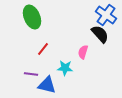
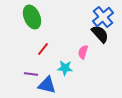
blue cross: moved 3 px left, 2 px down; rotated 15 degrees clockwise
